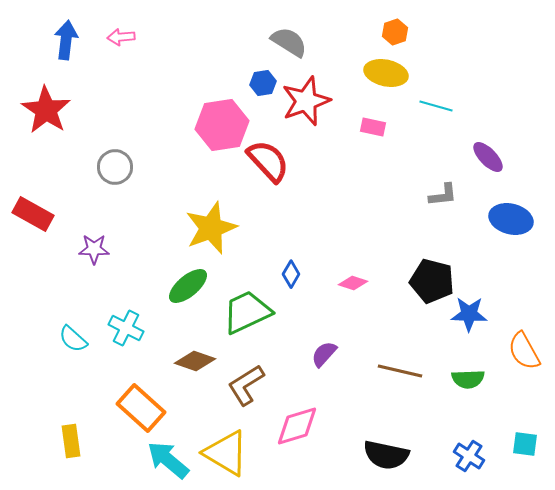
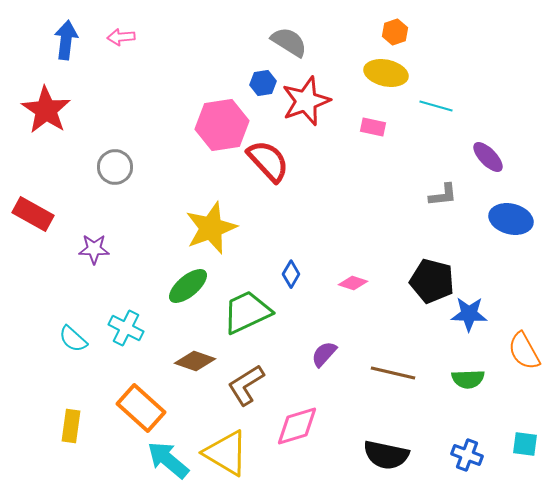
brown line at (400, 371): moved 7 px left, 2 px down
yellow rectangle at (71, 441): moved 15 px up; rotated 16 degrees clockwise
blue cross at (469, 456): moved 2 px left, 1 px up; rotated 12 degrees counterclockwise
